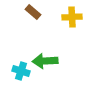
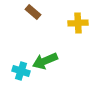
yellow cross: moved 6 px right, 6 px down
green arrow: rotated 20 degrees counterclockwise
